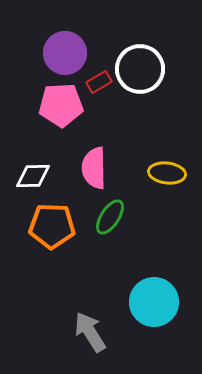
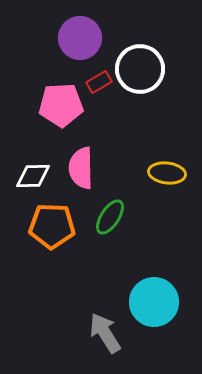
purple circle: moved 15 px right, 15 px up
pink semicircle: moved 13 px left
gray arrow: moved 15 px right, 1 px down
